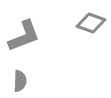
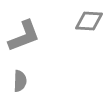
gray diamond: moved 2 px left, 2 px up; rotated 16 degrees counterclockwise
